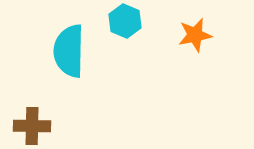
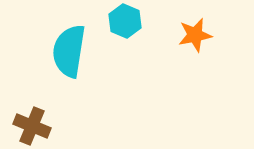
cyan semicircle: rotated 8 degrees clockwise
brown cross: rotated 21 degrees clockwise
